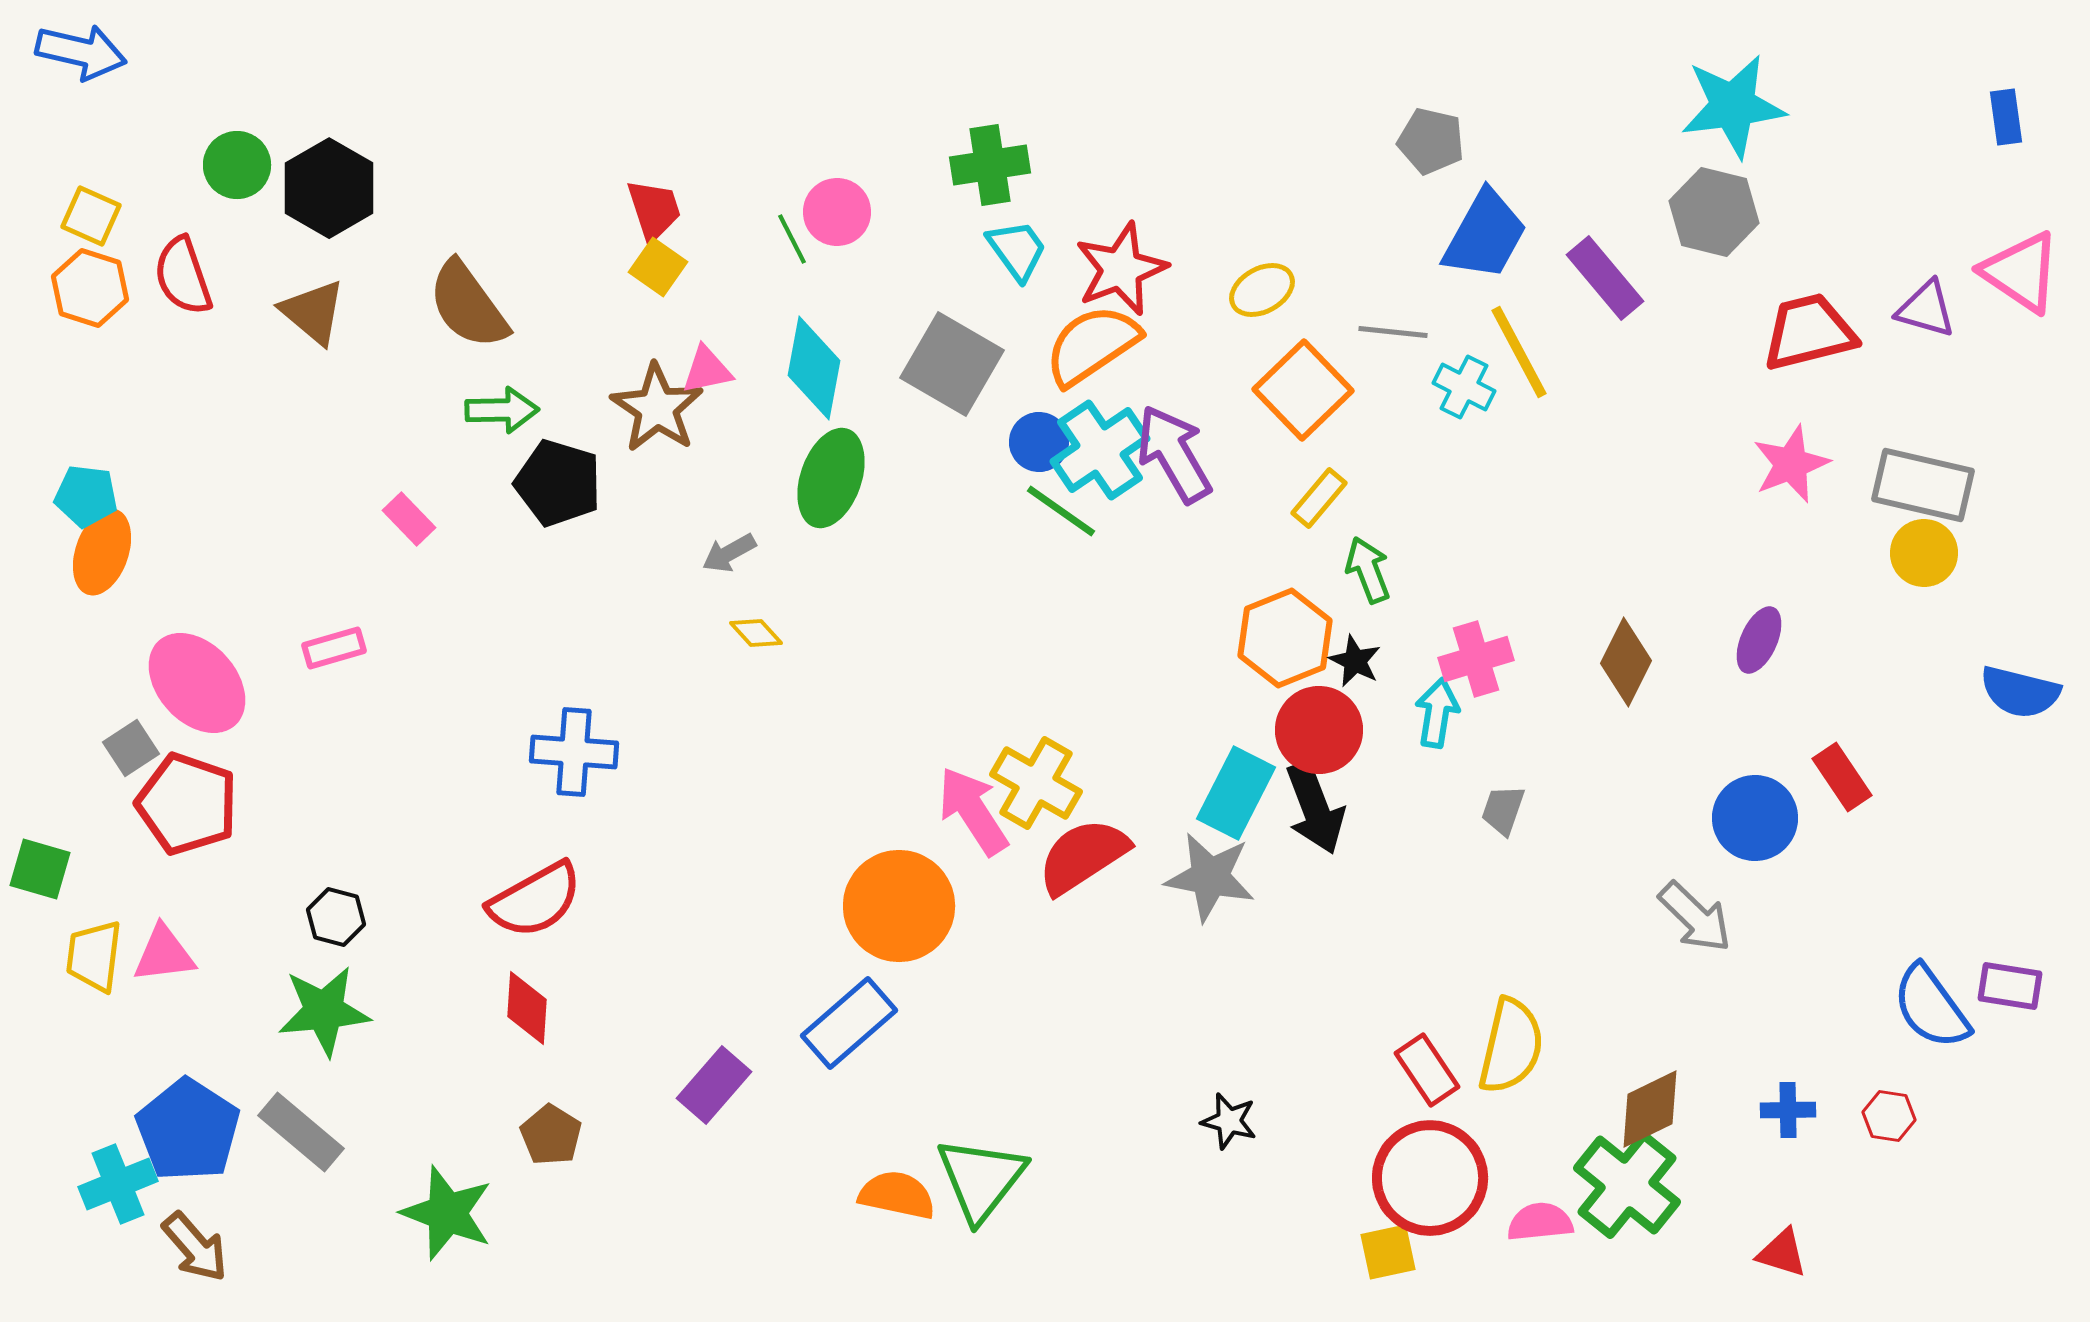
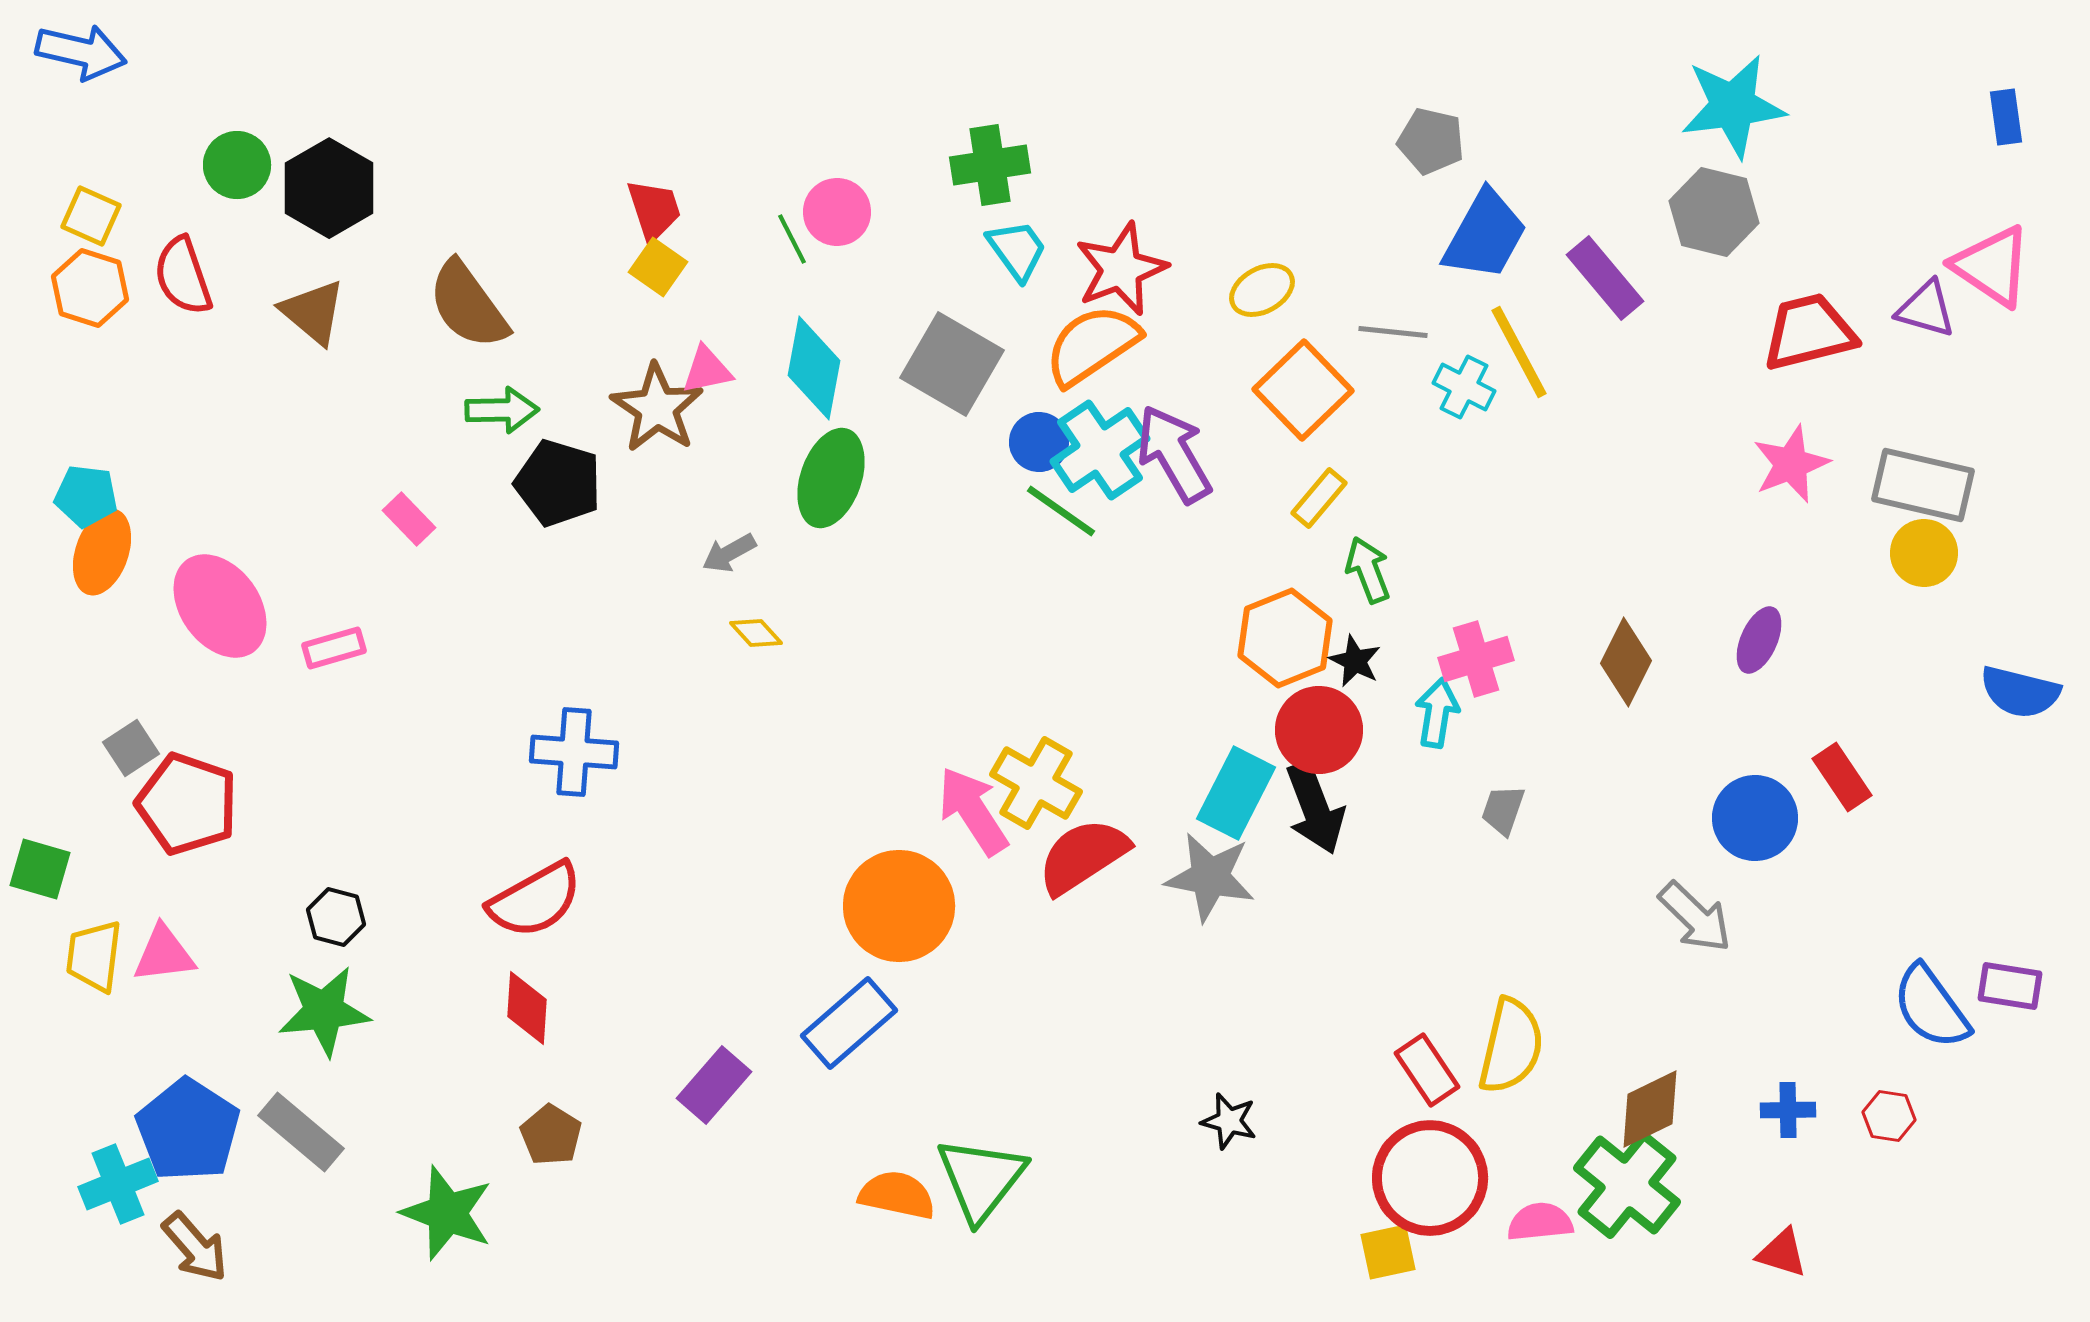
pink triangle at (2021, 272): moved 29 px left, 6 px up
pink ellipse at (197, 683): moved 23 px right, 77 px up; rotated 6 degrees clockwise
